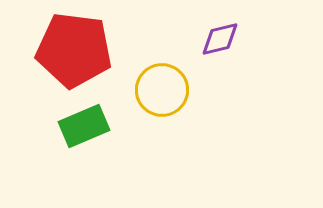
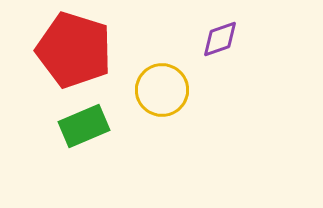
purple diamond: rotated 6 degrees counterclockwise
red pentagon: rotated 10 degrees clockwise
